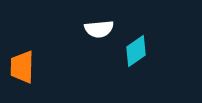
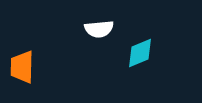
cyan diamond: moved 4 px right, 2 px down; rotated 12 degrees clockwise
